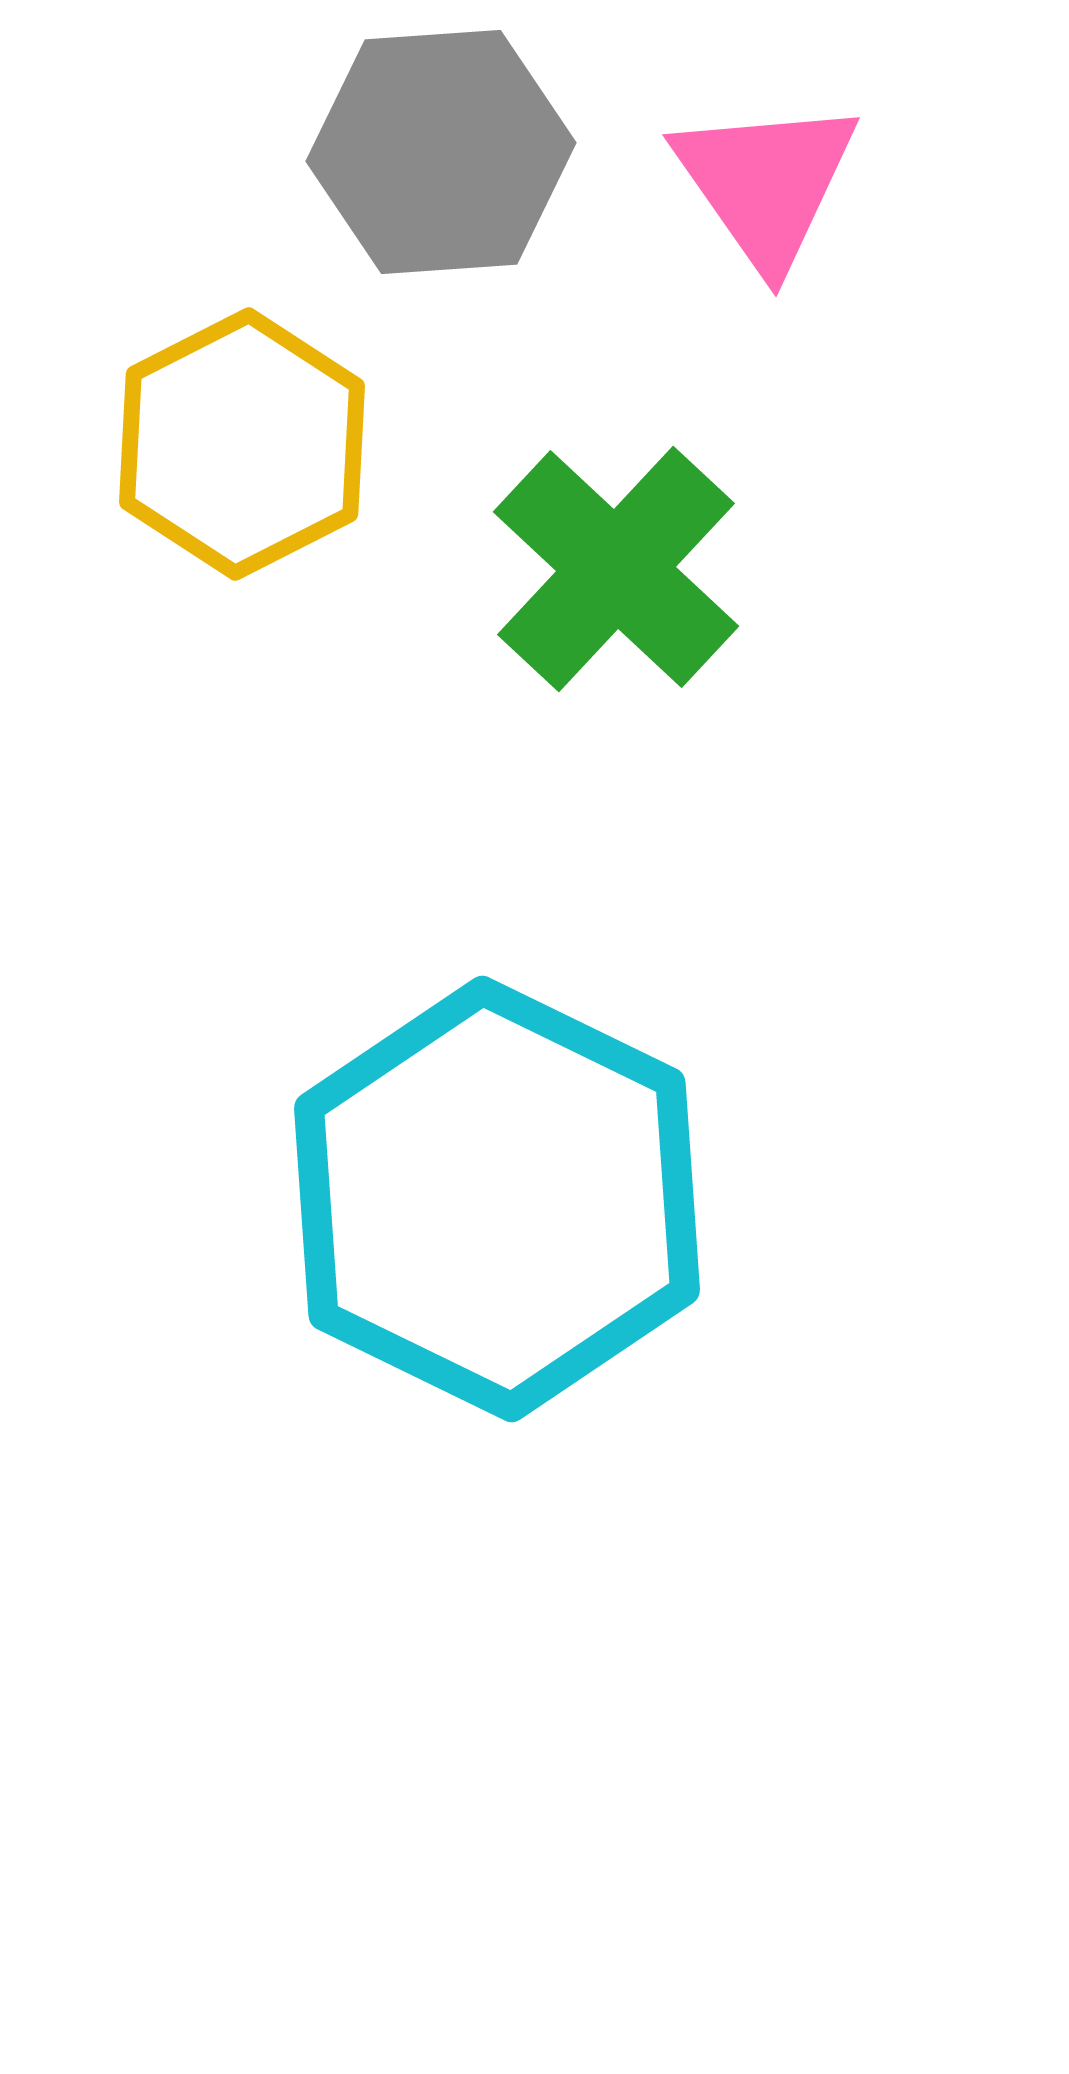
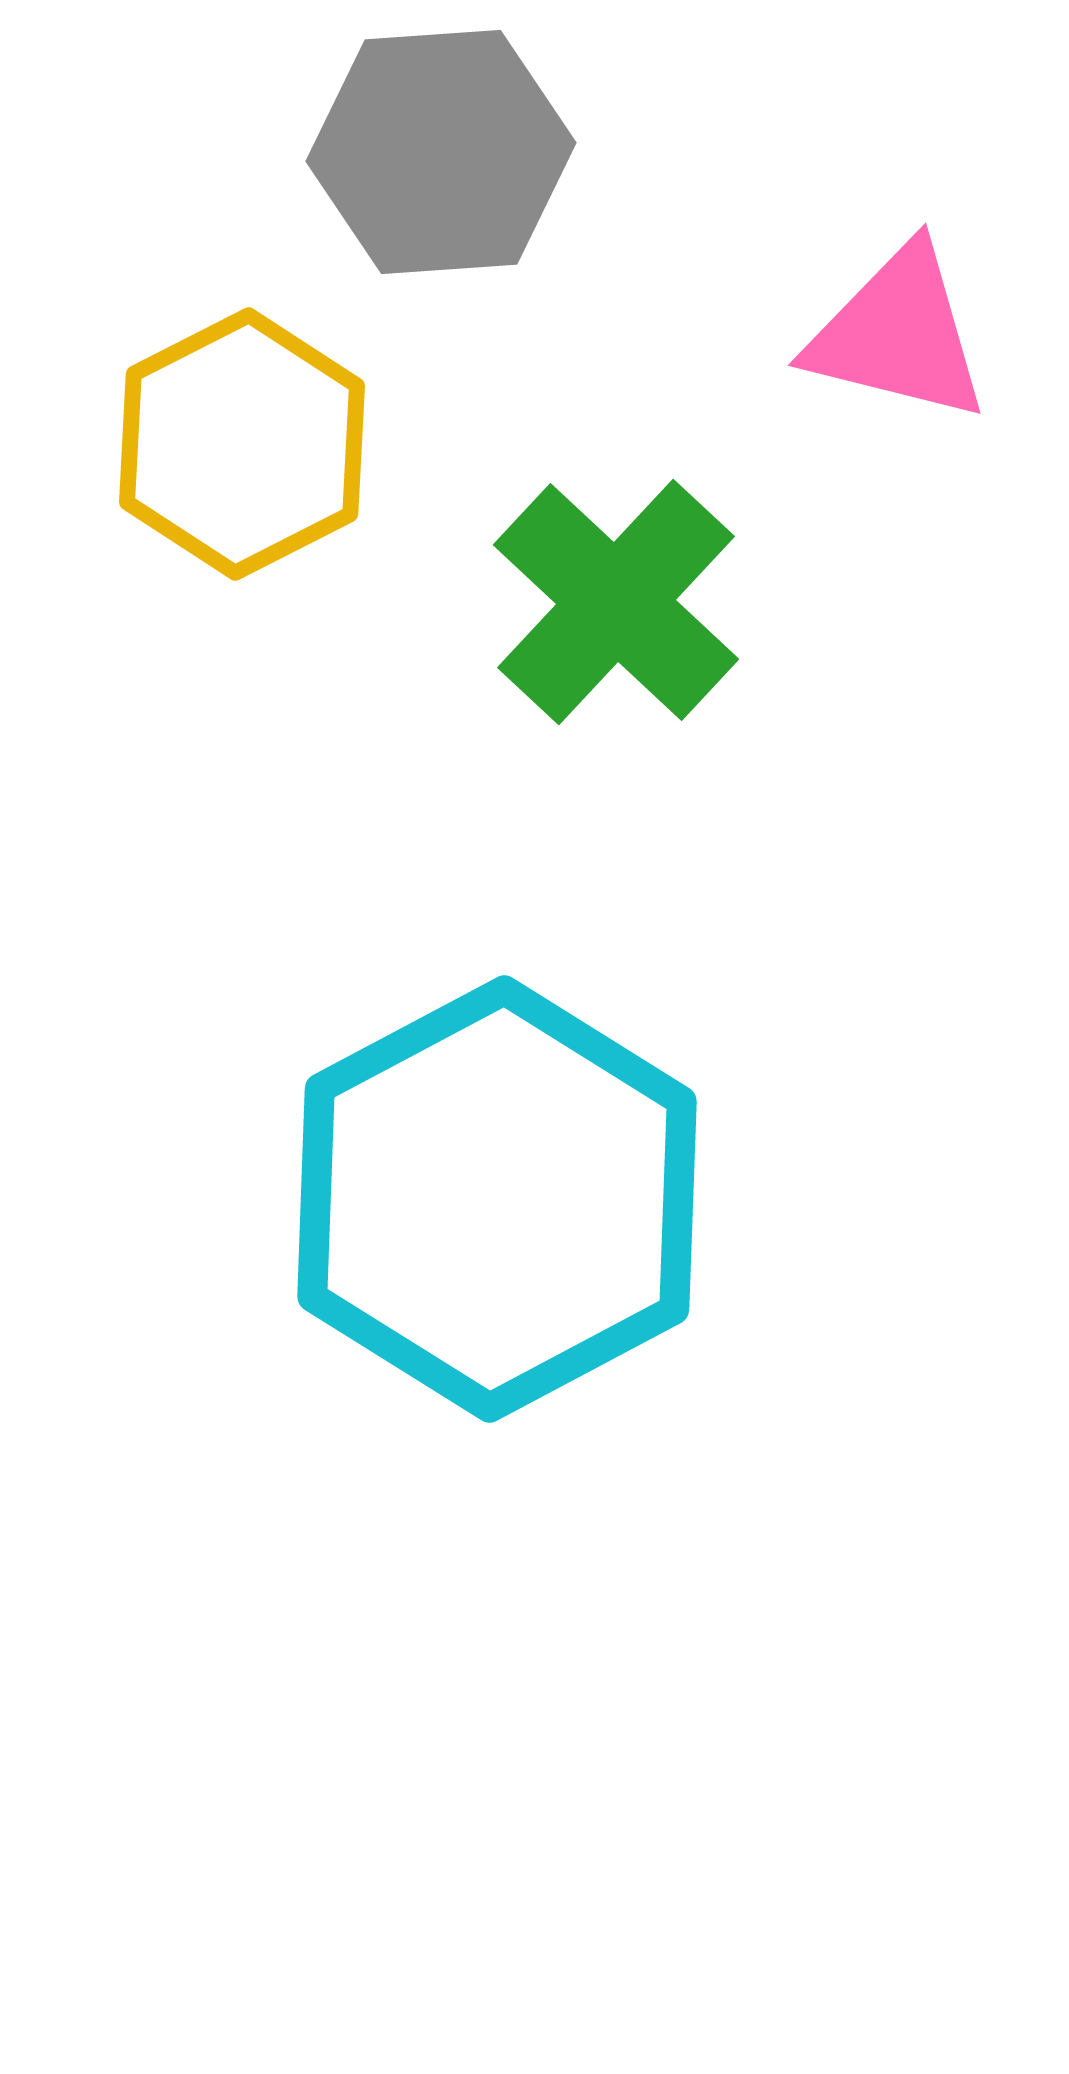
pink triangle: moved 132 px right, 151 px down; rotated 41 degrees counterclockwise
green cross: moved 33 px down
cyan hexagon: rotated 6 degrees clockwise
